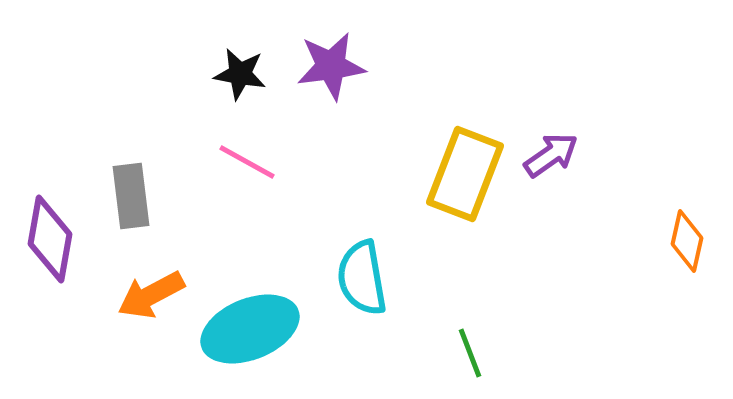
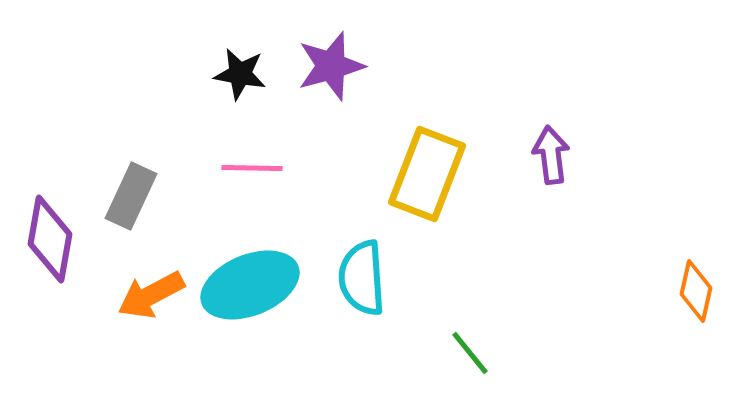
purple star: rotated 8 degrees counterclockwise
purple arrow: rotated 62 degrees counterclockwise
pink line: moved 5 px right, 6 px down; rotated 28 degrees counterclockwise
yellow rectangle: moved 38 px left
gray rectangle: rotated 32 degrees clockwise
orange diamond: moved 9 px right, 50 px down
cyan semicircle: rotated 6 degrees clockwise
cyan ellipse: moved 44 px up
green line: rotated 18 degrees counterclockwise
